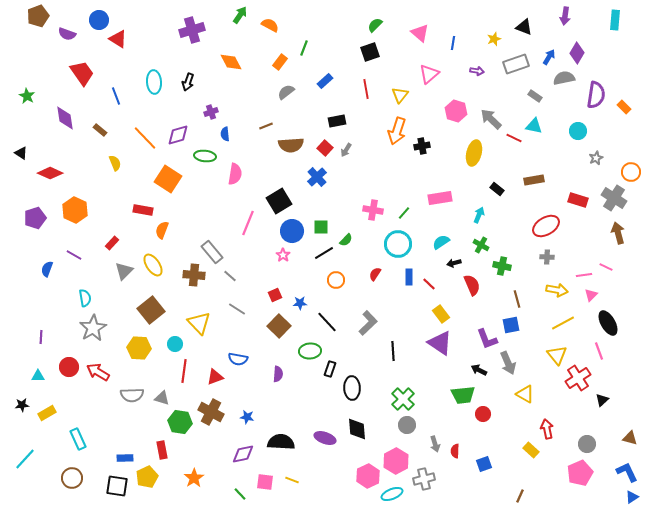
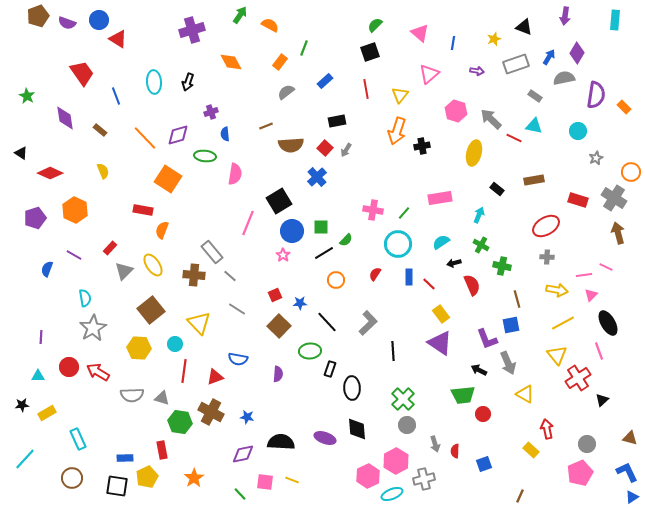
purple semicircle at (67, 34): moved 11 px up
yellow semicircle at (115, 163): moved 12 px left, 8 px down
red rectangle at (112, 243): moved 2 px left, 5 px down
